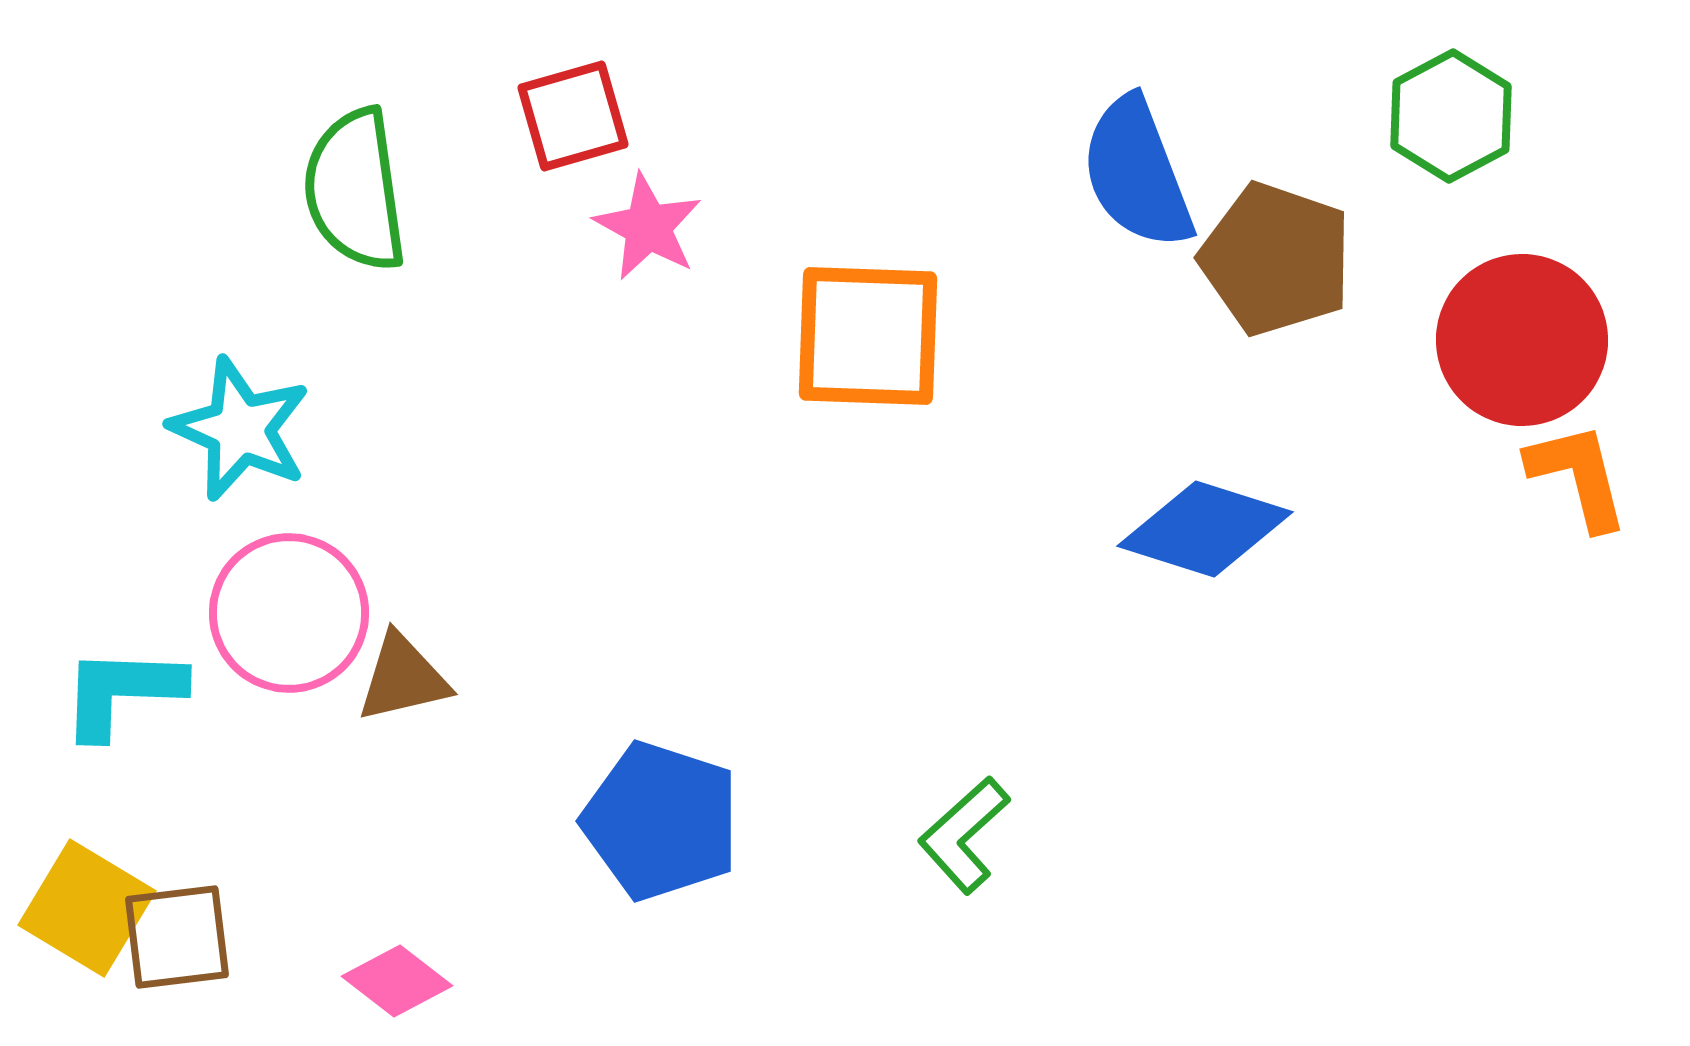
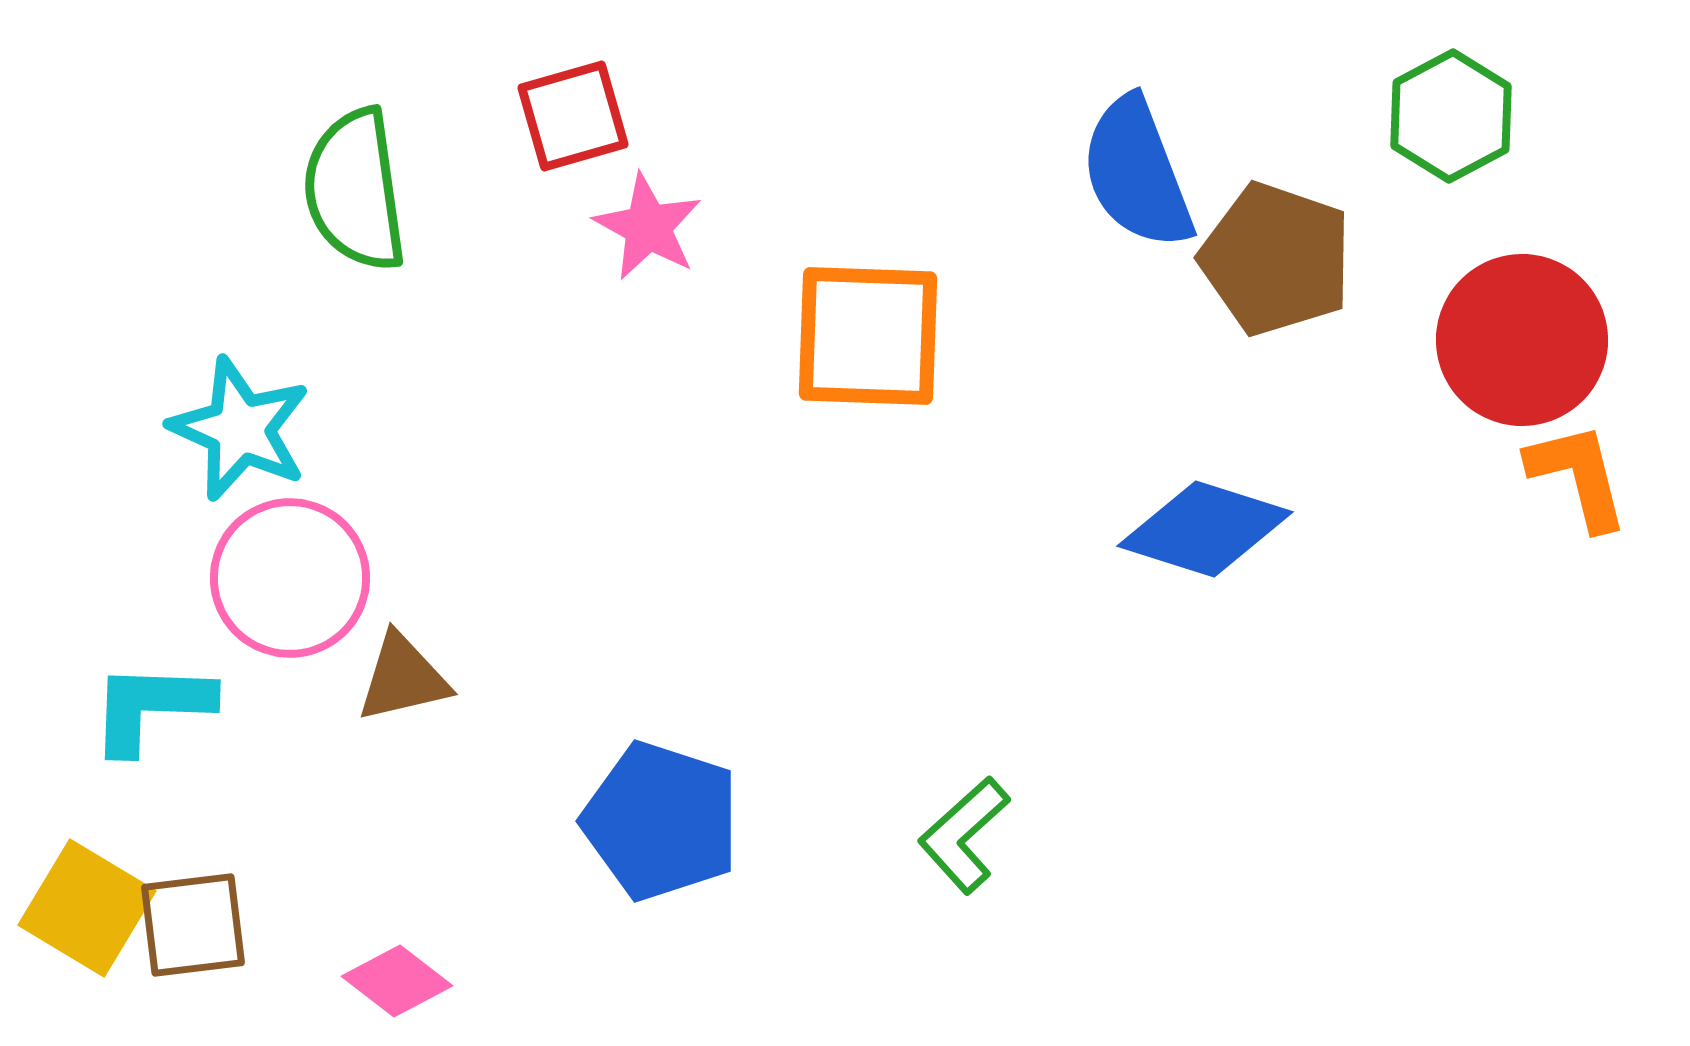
pink circle: moved 1 px right, 35 px up
cyan L-shape: moved 29 px right, 15 px down
brown square: moved 16 px right, 12 px up
